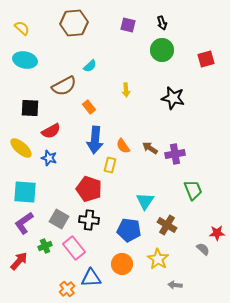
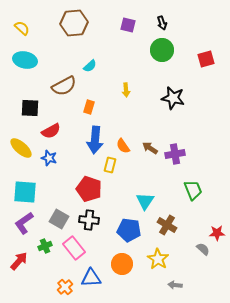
orange rectangle: rotated 56 degrees clockwise
orange cross: moved 2 px left, 2 px up
